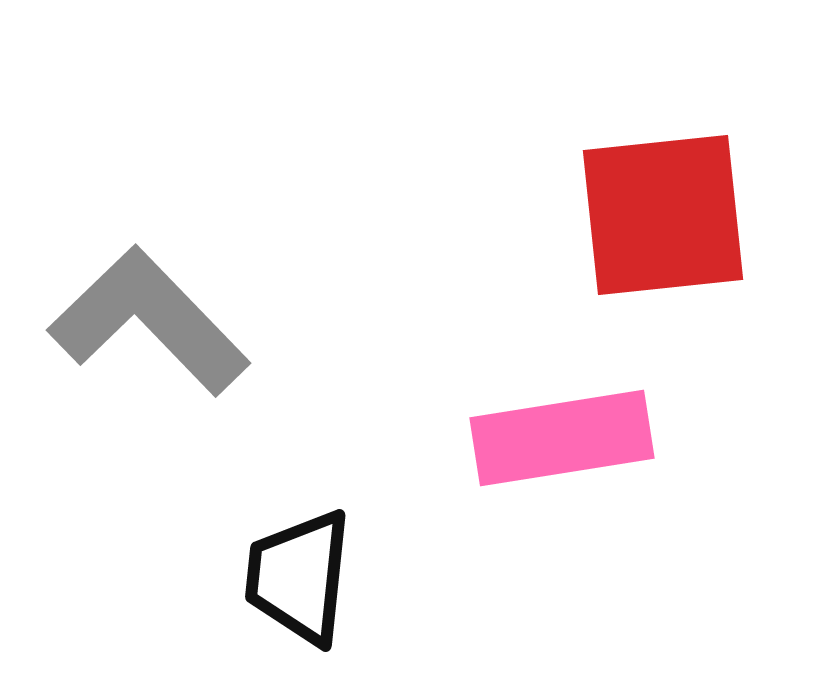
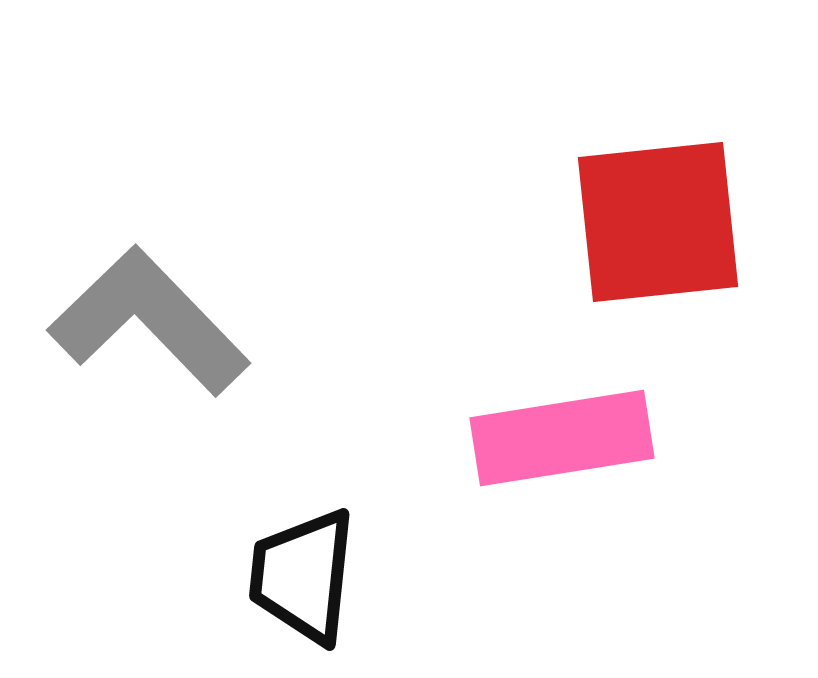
red square: moved 5 px left, 7 px down
black trapezoid: moved 4 px right, 1 px up
